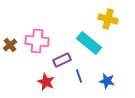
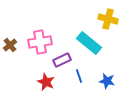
pink cross: moved 3 px right, 1 px down; rotated 15 degrees counterclockwise
